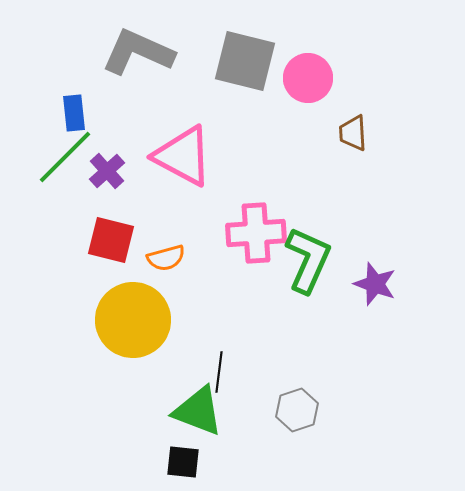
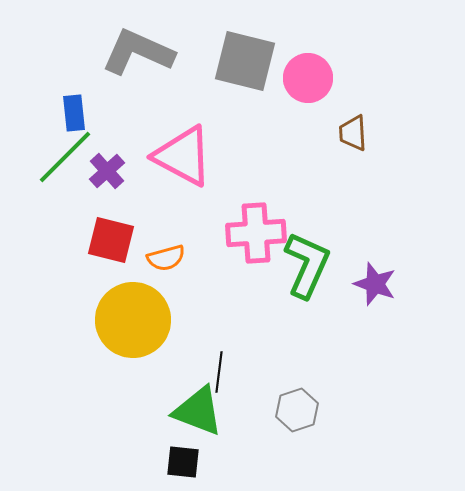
green L-shape: moved 1 px left, 5 px down
